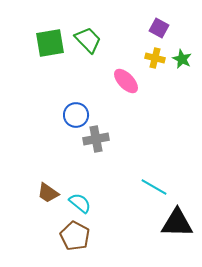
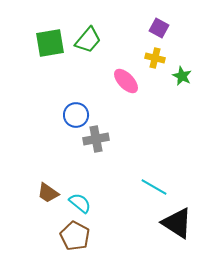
green trapezoid: rotated 84 degrees clockwise
green star: moved 17 px down
black triangle: rotated 32 degrees clockwise
